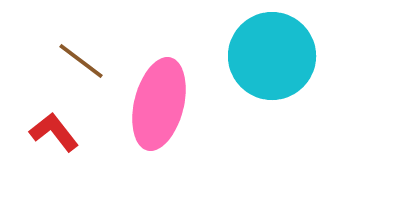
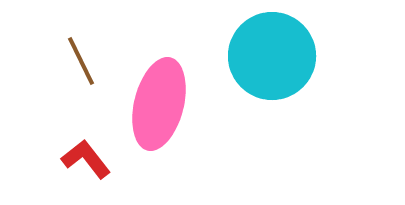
brown line: rotated 27 degrees clockwise
red L-shape: moved 32 px right, 27 px down
